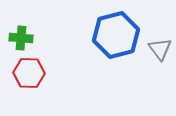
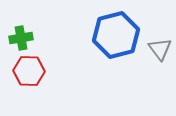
green cross: rotated 15 degrees counterclockwise
red hexagon: moved 2 px up
